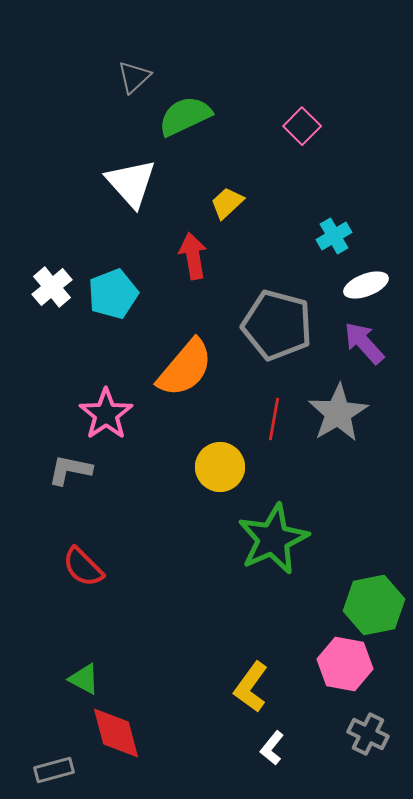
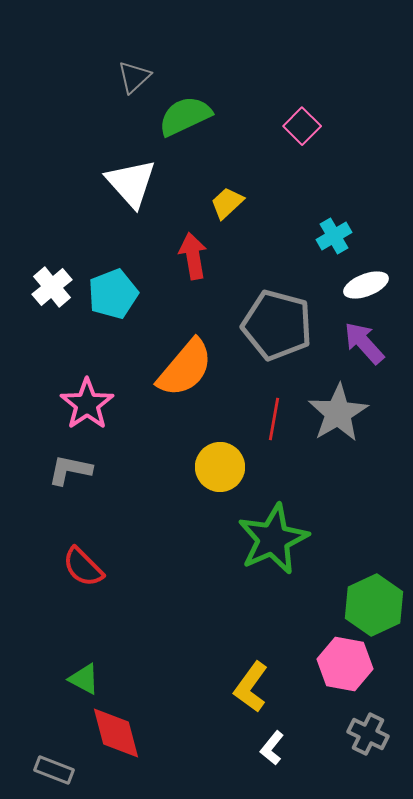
pink star: moved 19 px left, 10 px up
green hexagon: rotated 14 degrees counterclockwise
gray rectangle: rotated 36 degrees clockwise
